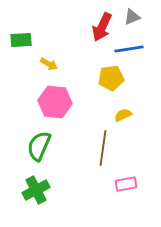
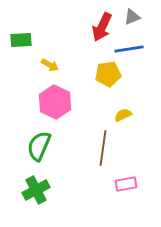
yellow arrow: moved 1 px right, 1 px down
yellow pentagon: moved 3 px left, 4 px up
pink hexagon: rotated 20 degrees clockwise
